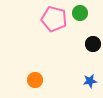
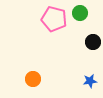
black circle: moved 2 px up
orange circle: moved 2 px left, 1 px up
